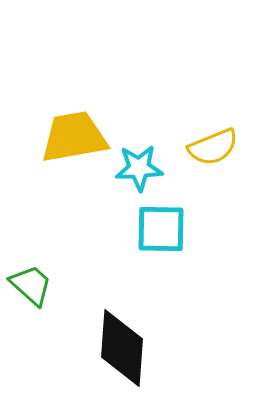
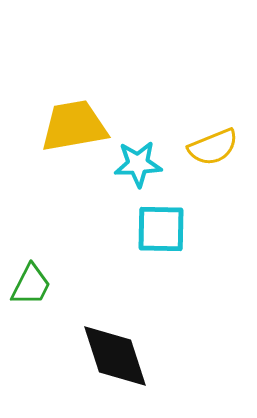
yellow trapezoid: moved 11 px up
cyan star: moved 1 px left, 4 px up
green trapezoid: rotated 75 degrees clockwise
black diamond: moved 7 px left, 8 px down; rotated 22 degrees counterclockwise
